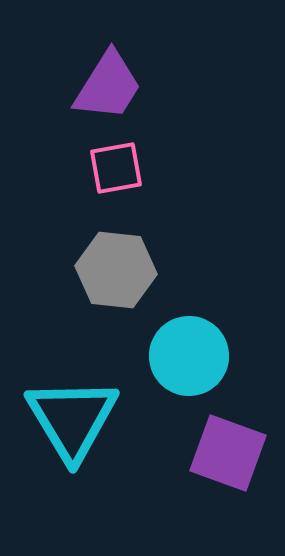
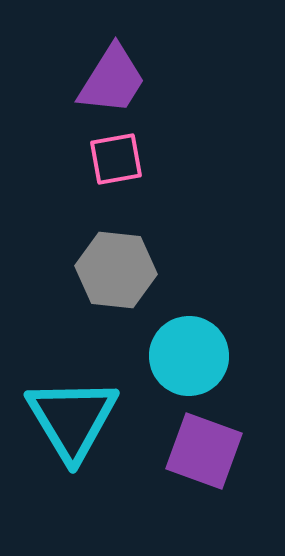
purple trapezoid: moved 4 px right, 6 px up
pink square: moved 9 px up
purple square: moved 24 px left, 2 px up
